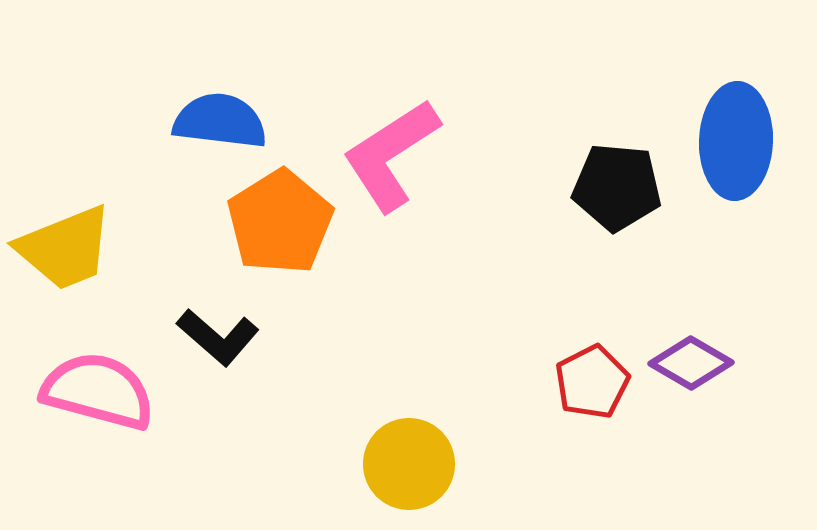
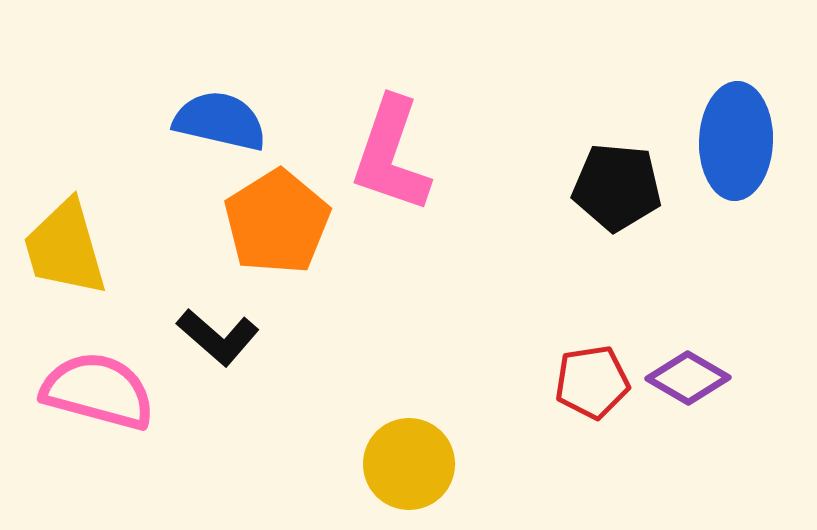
blue semicircle: rotated 6 degrees clockwise
pink L-shape: rotated 38 degrees counterclockwise
orange pentagon: moved 3 px left
yellow trapezoid: rotated 96 degrees clockwise
purple diamond: moved 3 px left, 15 px down
red pentagon: rotated 18 degrees clockwise
